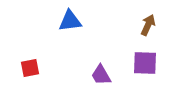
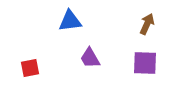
brown arrow: moved 1 px left, 1 px up
purple trapezoid: moved 11 px left, 17 px up
